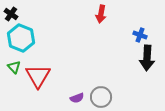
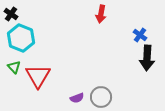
blue cross: rotated 16 degrees clockwise
